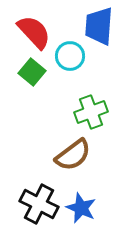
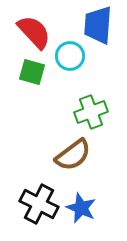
blue trapezoid: moved 1 px left, 1 px up
green square: rotated 24 degrees counterclockwise
